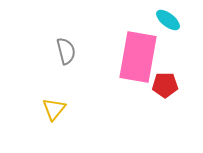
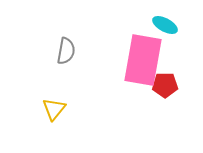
cyan ellipse: moved 3 px left, 5 px down; rotated 10 degrees counterclockwise
gray semicircle: rotated 24 degrees clockwise
pink rectangle: moved 5 px right, 3 px down
